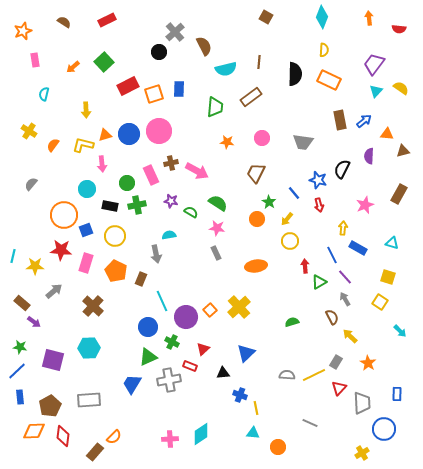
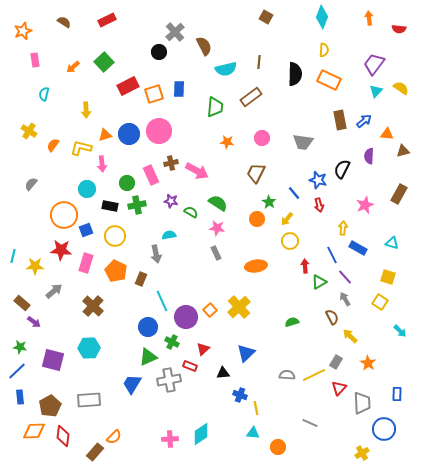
yellow L-shape at (83, 145): moved 2 px left, 3 px down
